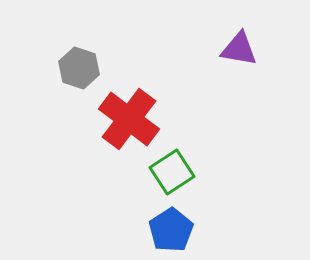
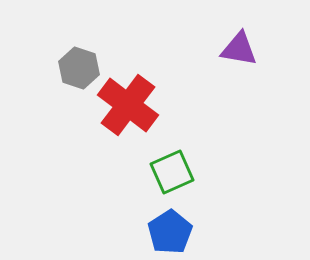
red cross: moved 1 px left, 14 px up
green square: rotated 9 degrees clockwise
blue pentagon: moved 1 px left, 2 px down
